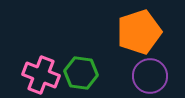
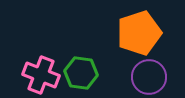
orange pentagon: moved 1 px down
purple circle: moved 1 px left, 1 px down
